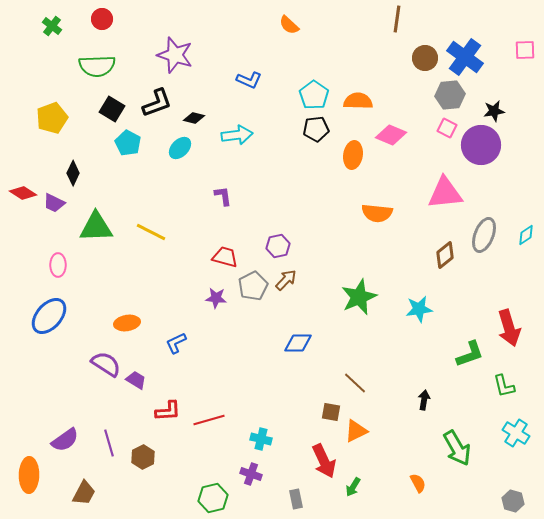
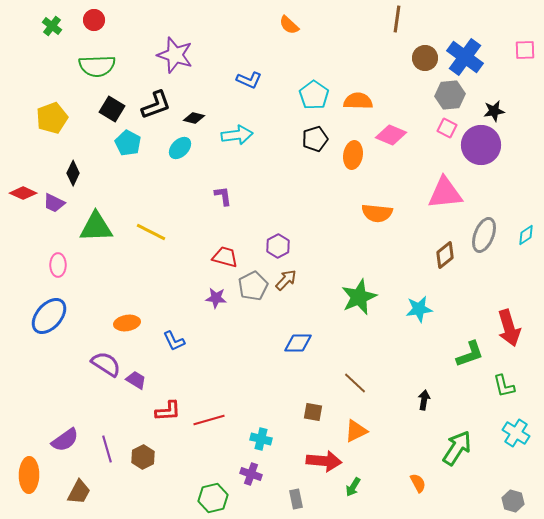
red circle at (102, 19): moved 8 px left, 1 px down
black L-shape at (157, 103): moved 1 px left, 2 px down
black pentagon at (316, 129): moved 1 px left, 10 px down; rotated 10 degrees counterclockwise
red diamond at (23, 193): rotated 8 degrees counterclockwise
purple hexagon at (278, 246): rotated 15 degrees counterclockwise
blue L-shape at (176, 343): moved 2 px left, 2 px up; rotated 90 degrees counterclockwise
brown square at (331, 412): moved 18 px left
purple line at (109, 443): moved 2 px left, 6 px down
green arrow at (457, 448): rotated 117 degrees counterclockwise
red arrow at (324, 461): rotated 60 degrees counterclockwise
brown trapezoid at (84, 493): moved 5 px left, 1 px up
